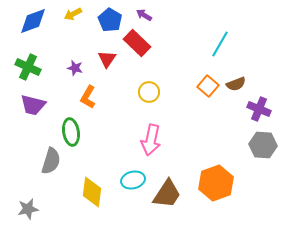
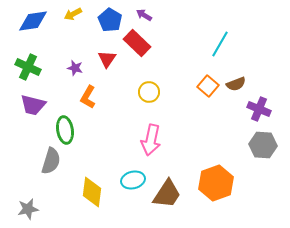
blue diamond: rotated 12 degrees clockwise
green ellipse: moved 6 px left, 2 px up
